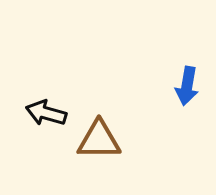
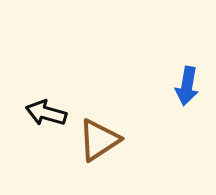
brown triangle: rotated 33 degrees counterclockwise
